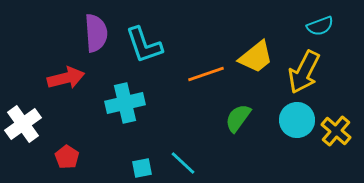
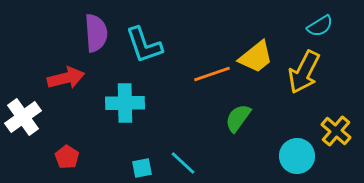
cyan semicircle: rotated 12 degrees counterclockwise
orange line: moved 6 px right
cyan cross: rotated 12 degrees clockwise
cyan circle: moved 36 px down
white cross: moved 7 px up
